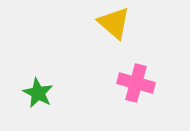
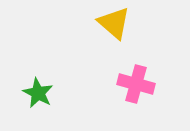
pink cross: moved 1 px down
